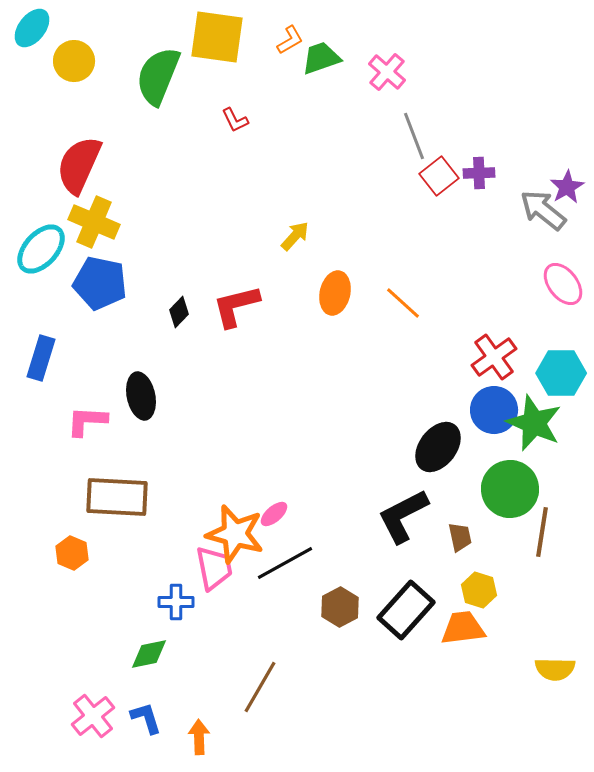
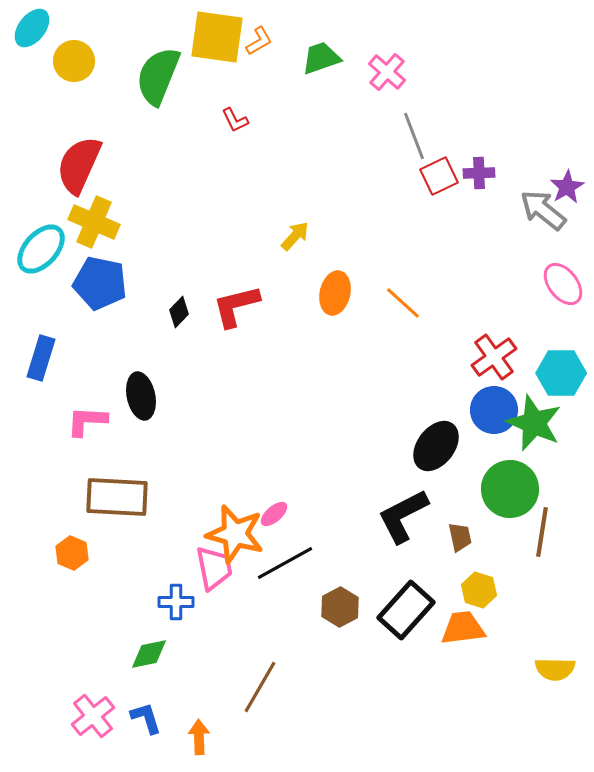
orange L-shape at (290, 40): moved 31 px left, 1 px down
red square at (439, 176): rotated 12 degrees clockwise
black ellipse at (438, 447): moved 2 px left, 1 px up
